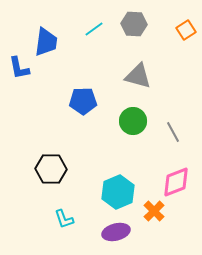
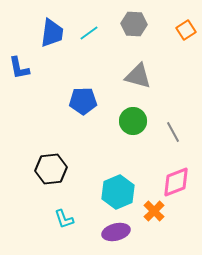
cyan line: moved 5 px left, 4 px down
blue trapezoid: moved 6 px right, 9 px up
black hexagon: rotated 8 degrees counterclockwise
